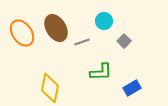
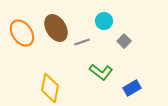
green L-shape: rotated 40 degrees clockwise
